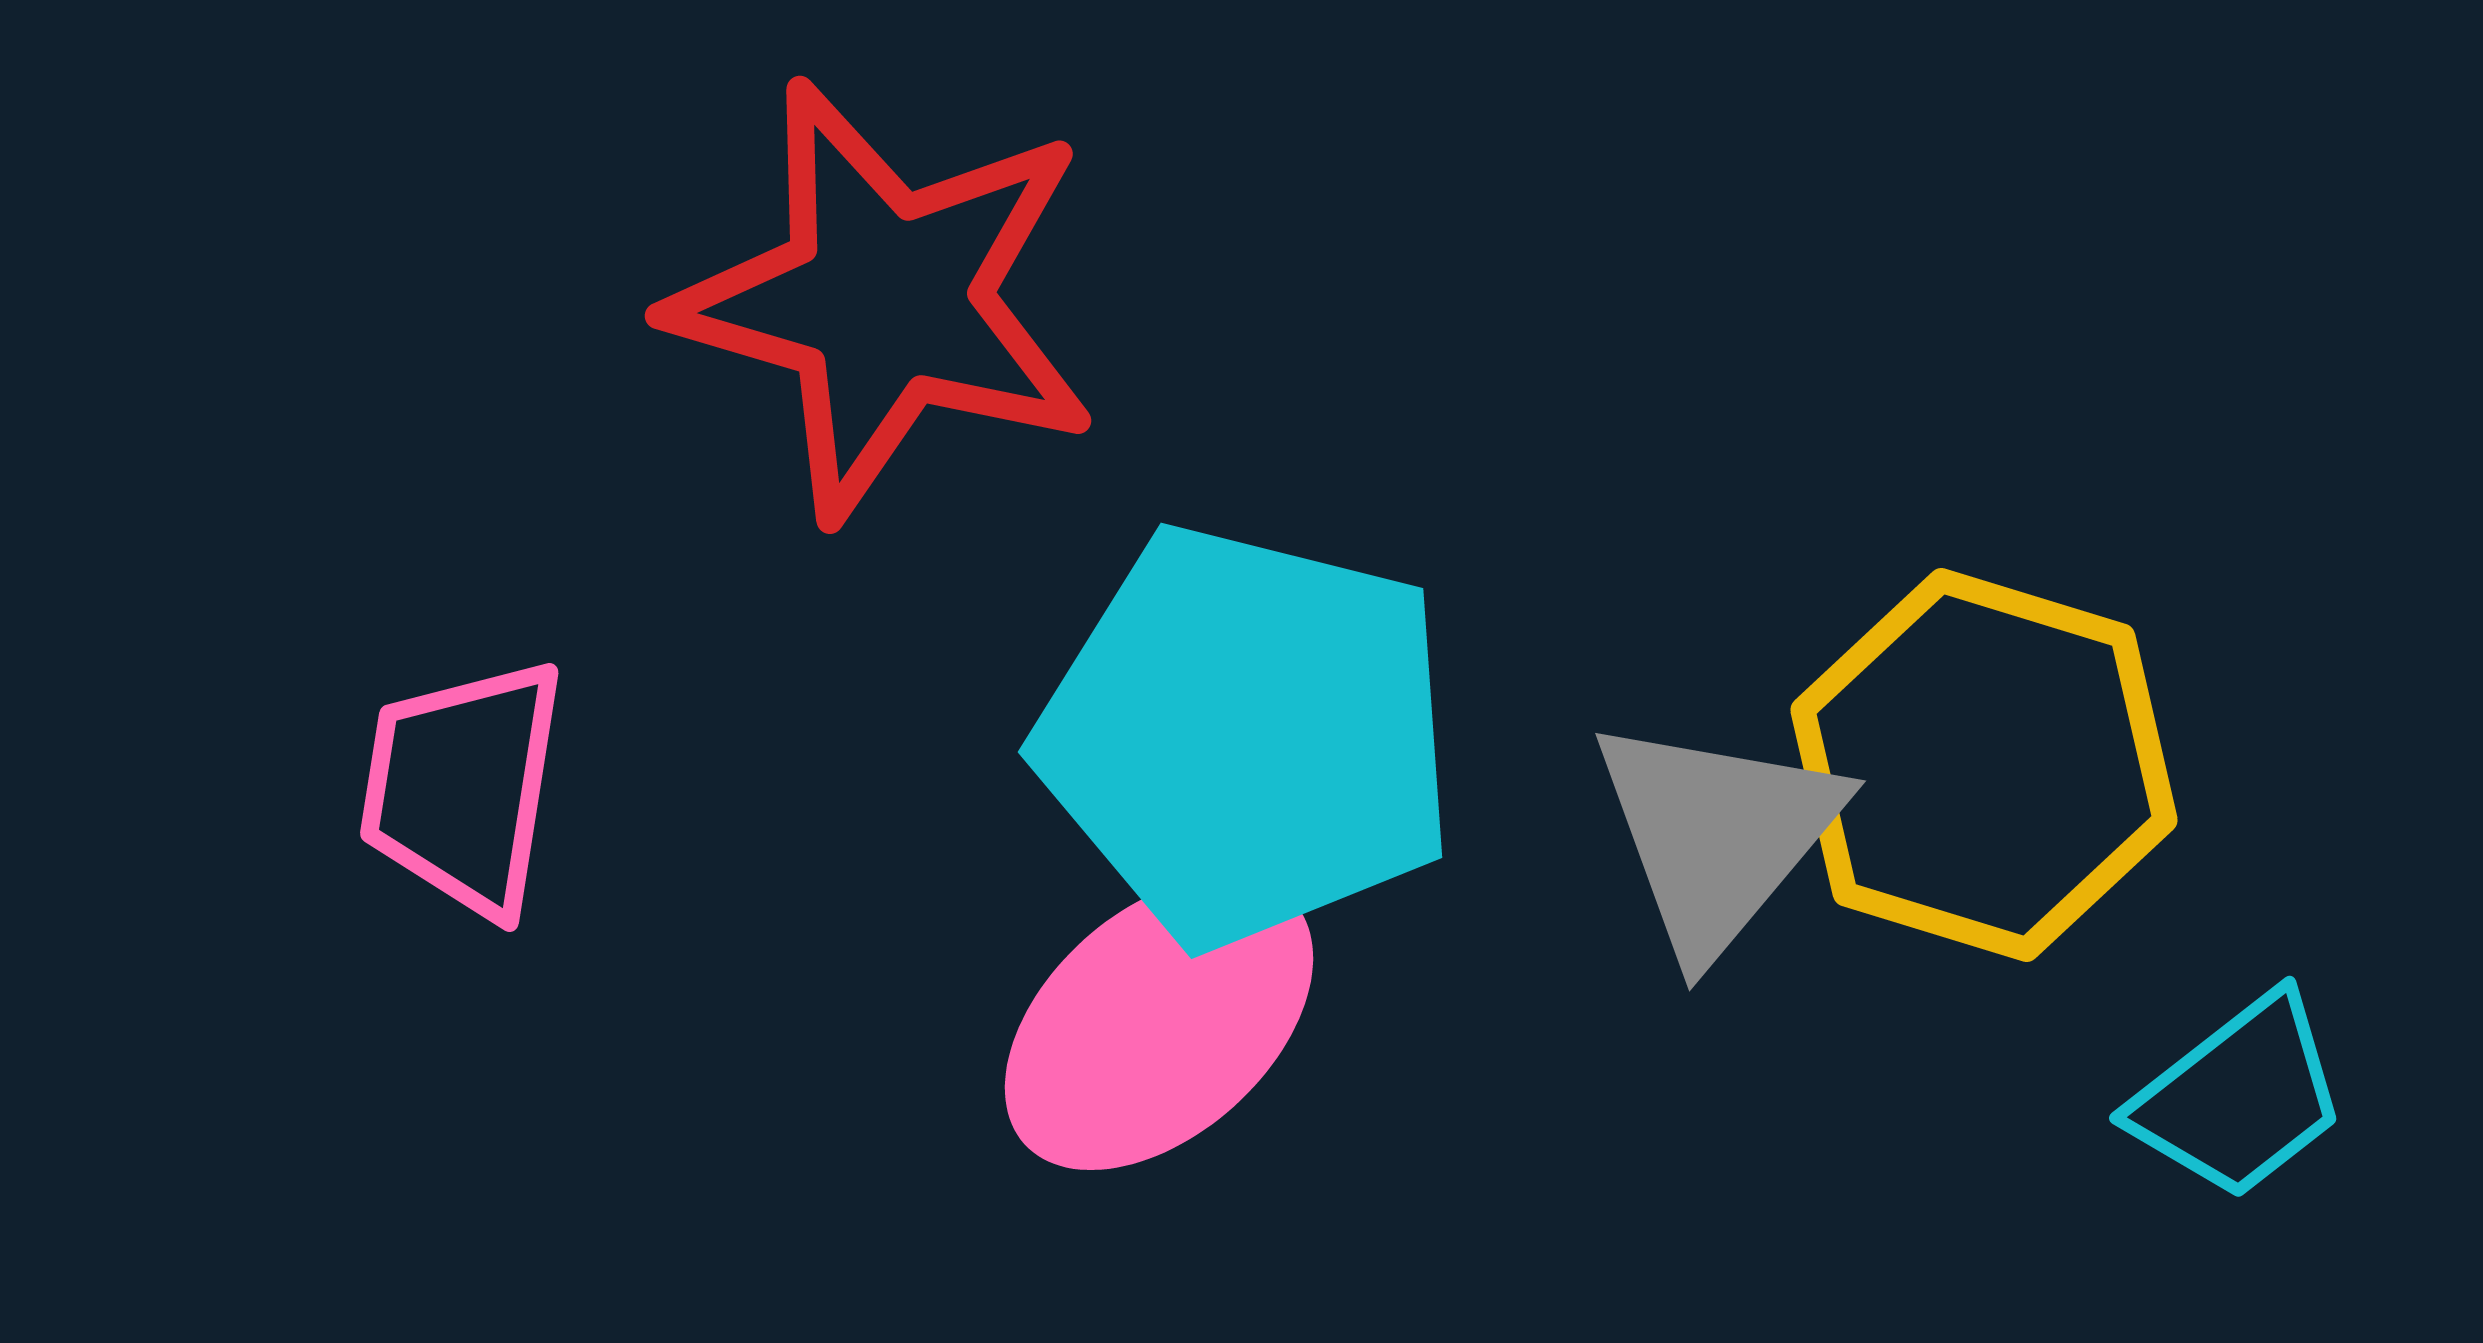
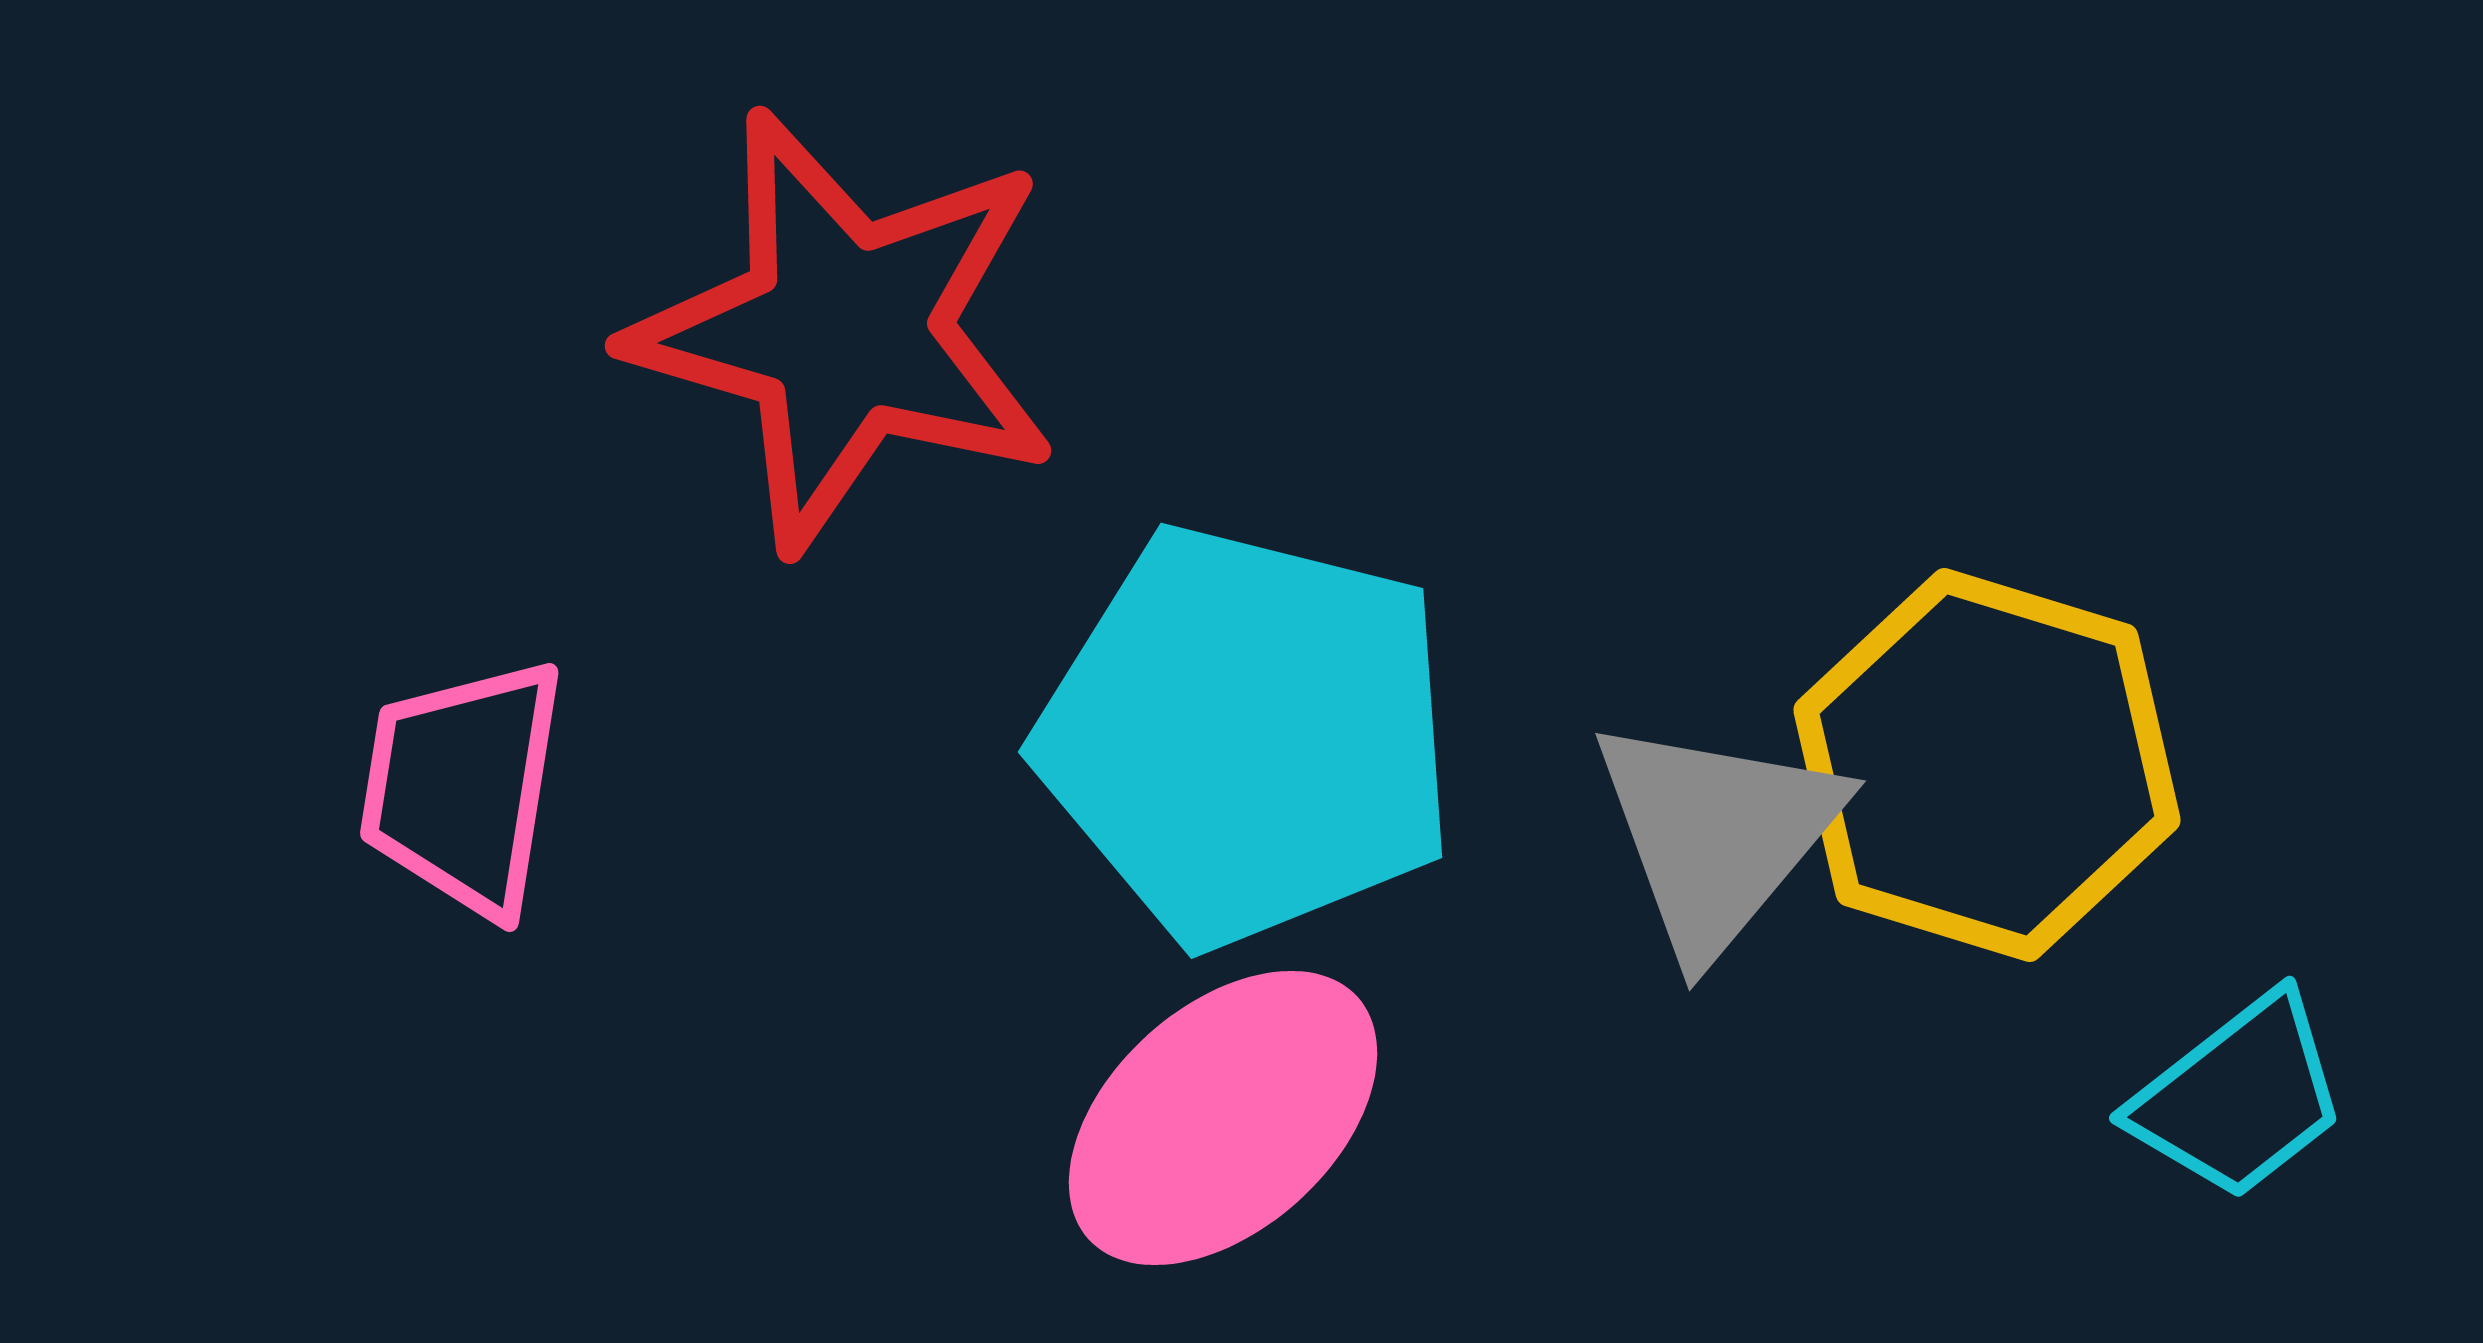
red star: moved 40 px left, 30 px down
yellow hexagon: moved 3 px right
pink ellipse: moved 64 px right, 95 px down
